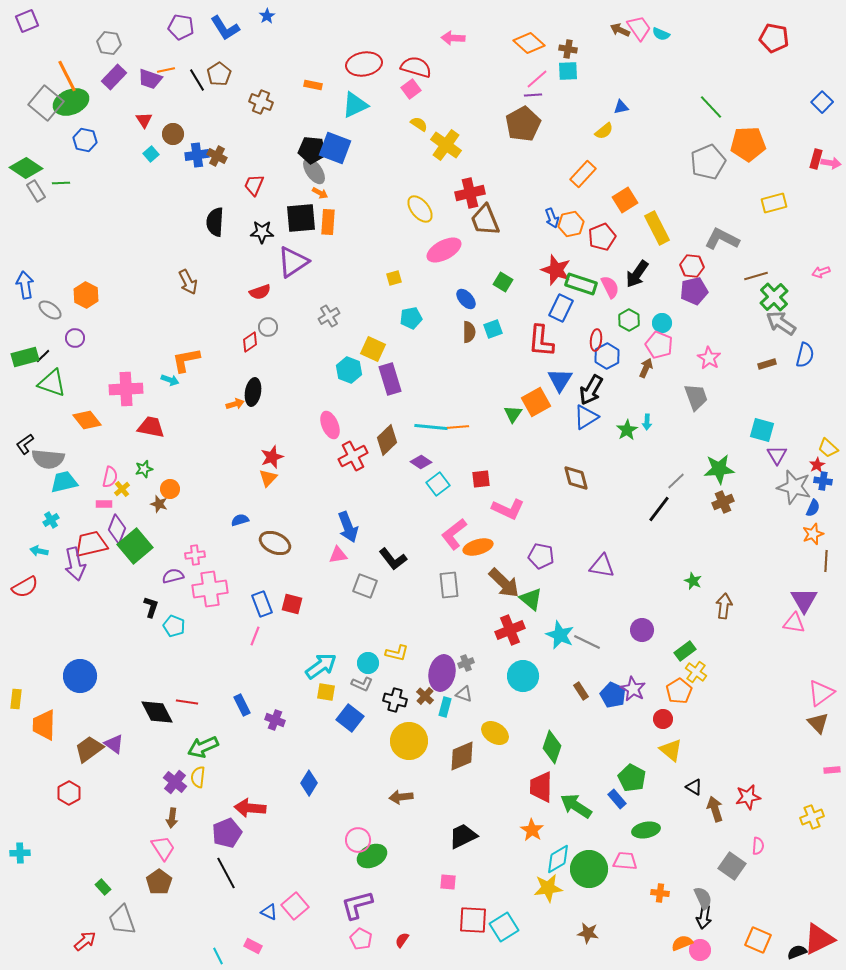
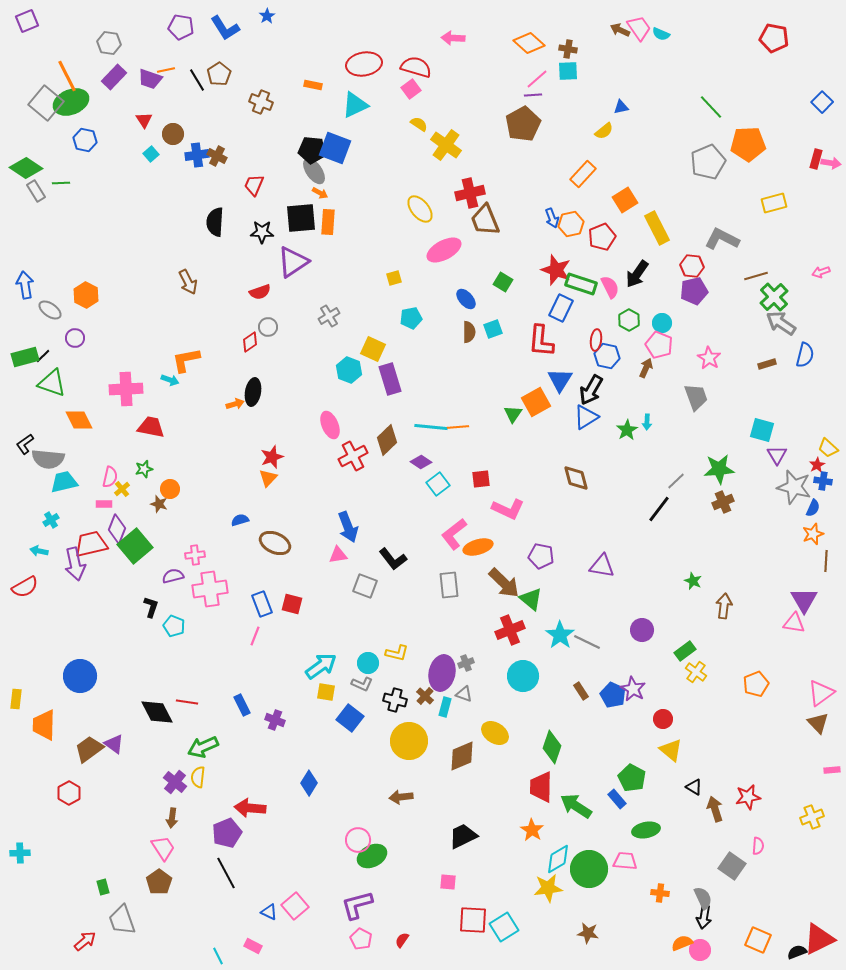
blue hexagon at (607, 356): rotated 20 degrees counterclockwise
orange diamond at (87, 420): moved 8 px left; rotated 12 degrees clockwise
cyan star at (560, 635): rotated 12 degrees clockwise
orange pentagon at (679, 691): moved 77 px right, 7 px up; rotated 10 degrees clockwise
green rectangle at (103, 887): rotated 28 degrees clockwise
